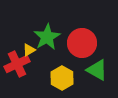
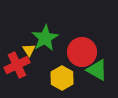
green star: moved 2 px left, 1 px down
red circle: moved 9 px down
yellow triangle: rotated 32 degrees counterclockwise
red cross: moved 1 px down
